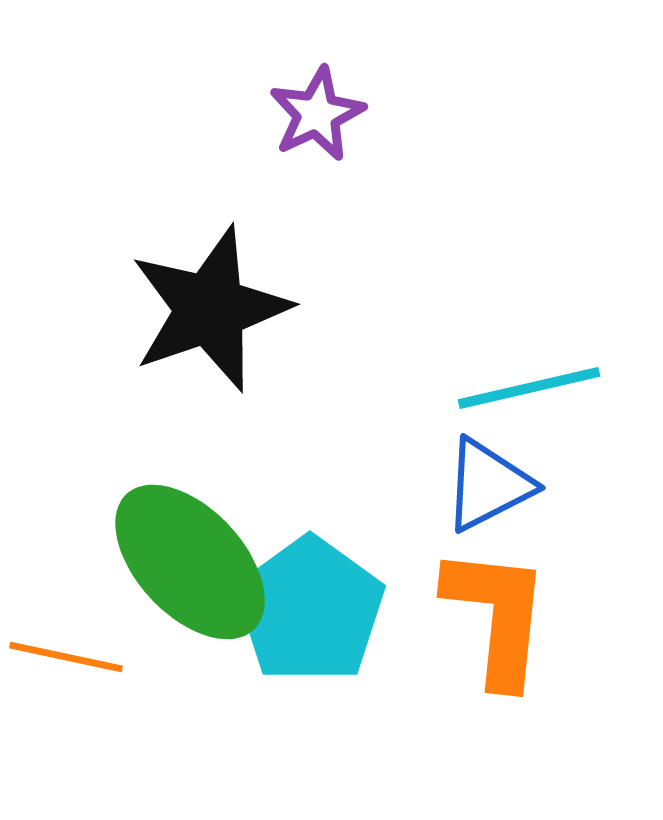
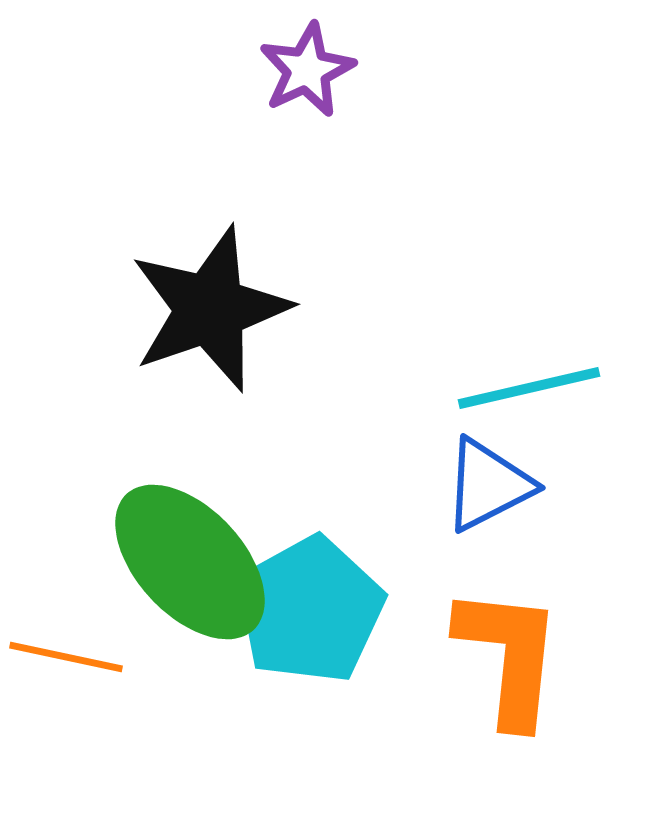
purple star: moved 10 px left, 44 px up
cyan pentagon: rotated 7 degrees clockwise
orange L-shape: moved 12 px right, 40 px down
